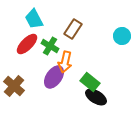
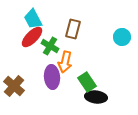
cyan trapezoid: moved 1 px left
brown rectangle: rotated 18 degrees counterclockwise
cyan circle: moved 1 px down
red ellipse: moved 5 px right, 7 px up
purple ellipse: moved 2 px left; rotated 40 degrees counterclockwise
green rectangle: moved 3 px left; rotated 18 degrees clockwise
black ellipse: rotated 25 degrees counterclockwise
